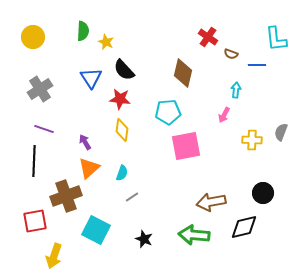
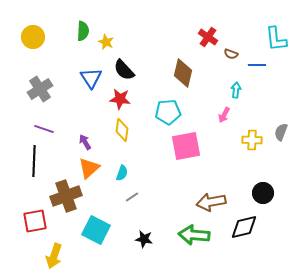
black star: rotated 12 degrees counterclockwise
